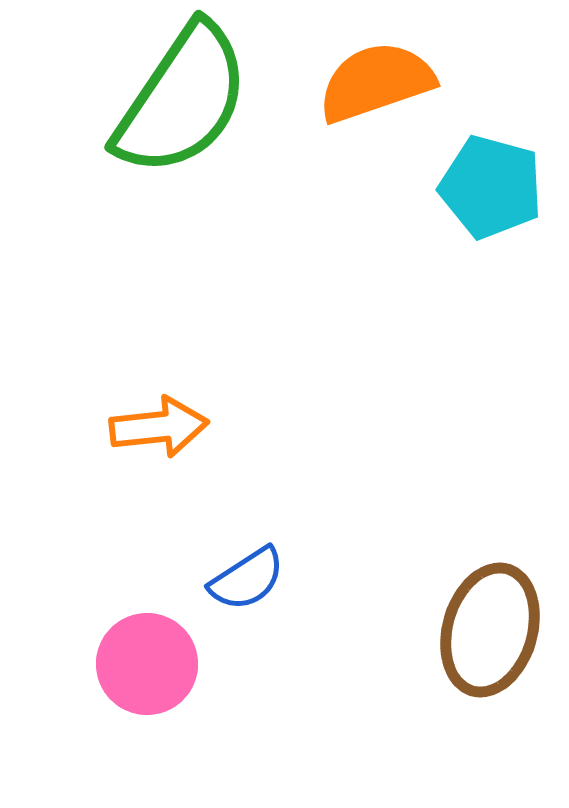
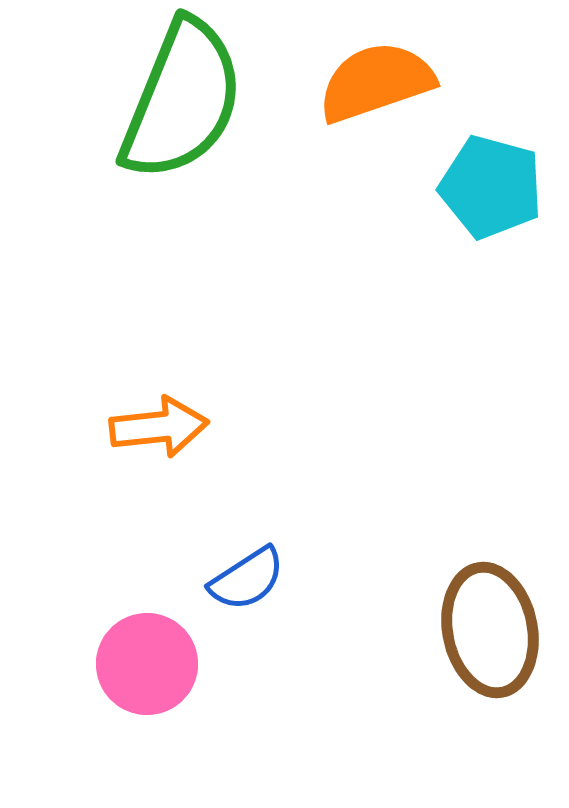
green semicircle: rotated 12 degrees counterclockwise
brown ellipse: rotated 27 degrees counterclockwise
